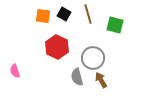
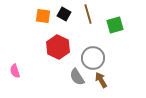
green square: rotated 30 degrees counterclockwise
red hexagon: moved 1 px right
gray semicircle: rotated 18 degrees counterclockwise
